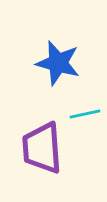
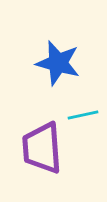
cyan line: moved 2 px left, 1 px down
